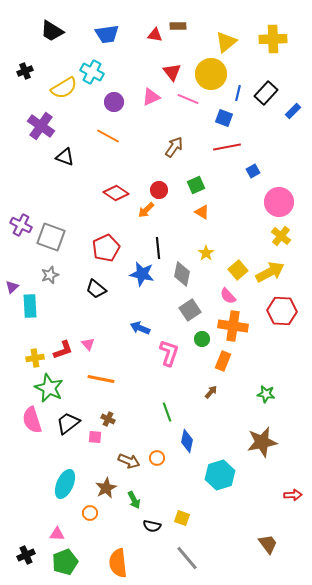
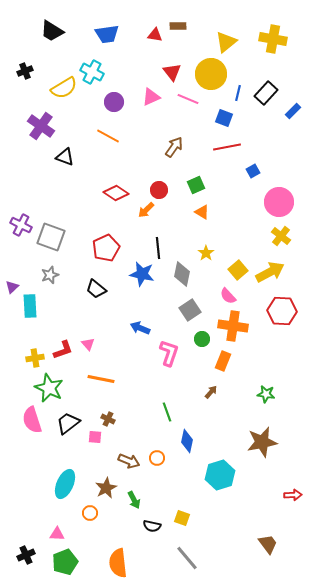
yellow cross at (273, 39): rotated 12 degrees clockwise
